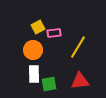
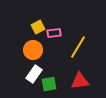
white rectangle: rotated 36 degrees clockwise
